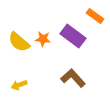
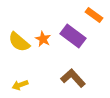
orange rectangle: moved 1 px left, 1 px up
orange star: rotated 21 degrees clockwise
yellow arrow: moved 1 px right
